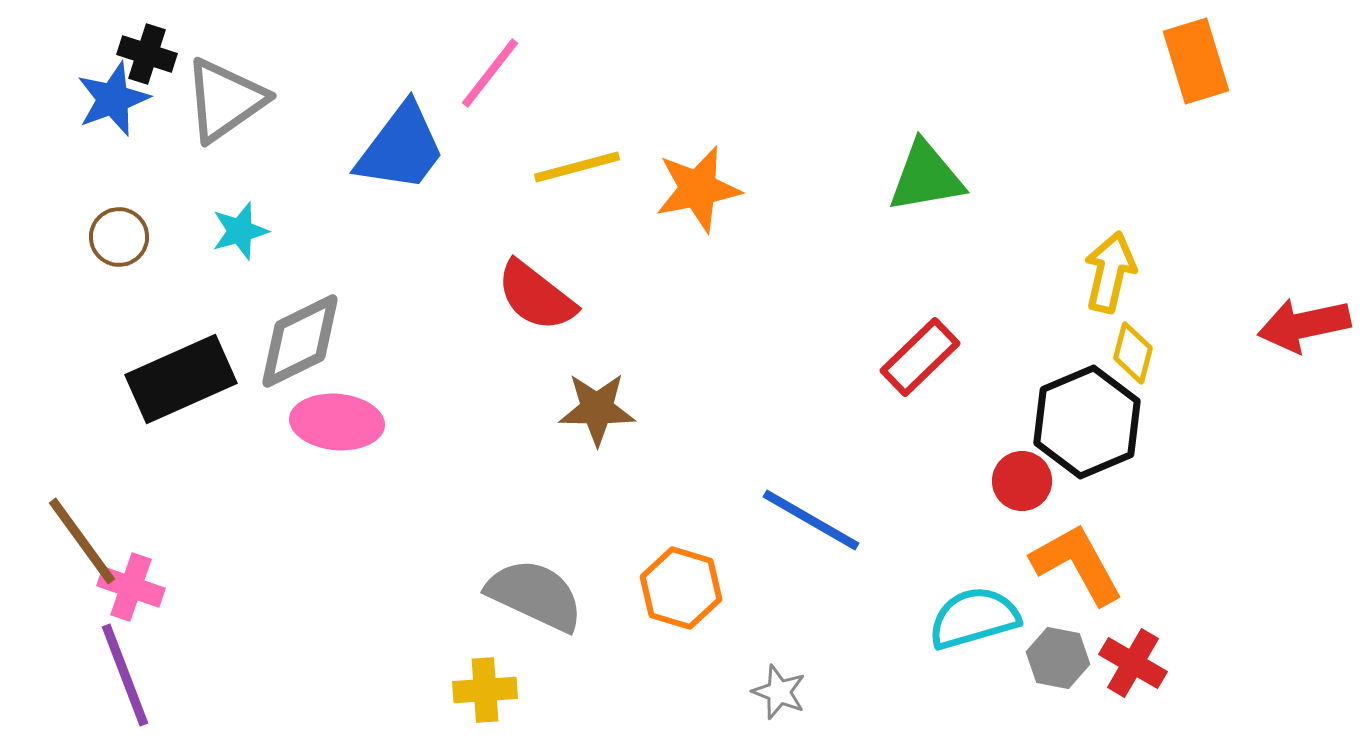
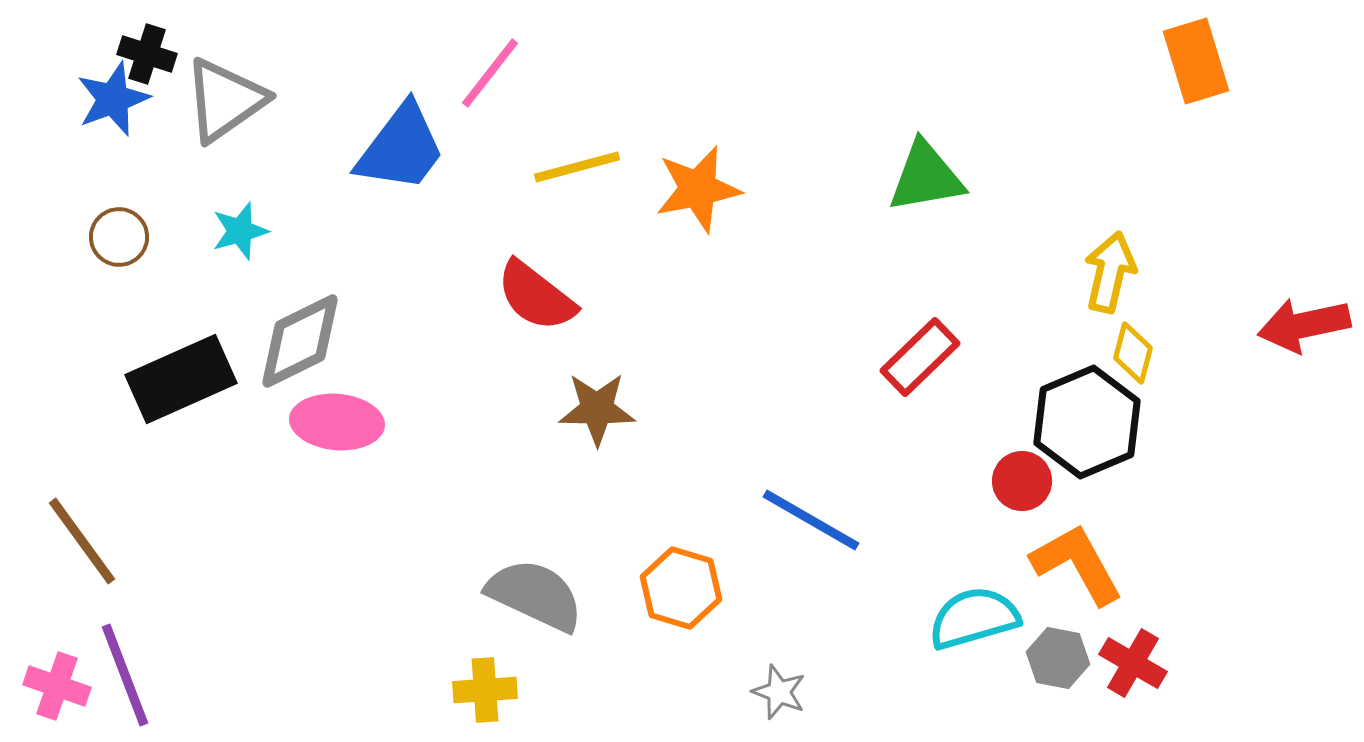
pink cross: moved 74 px left, 99 px down
